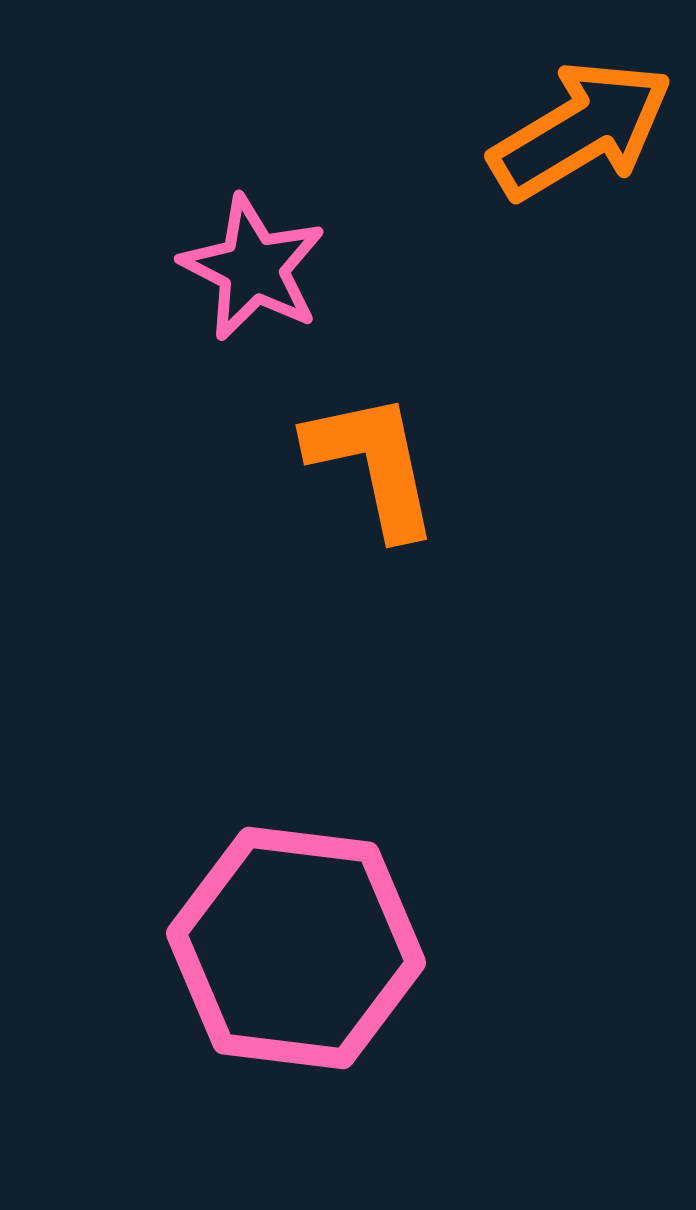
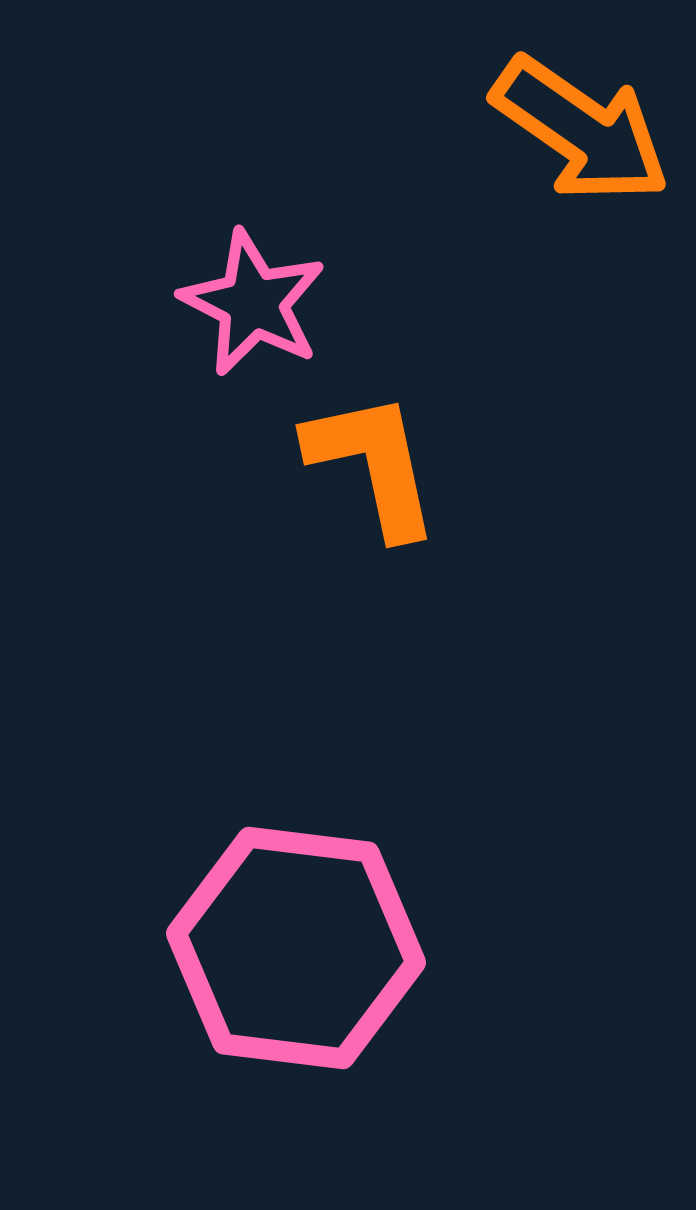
orange arrow: rotated 66 degrees clockwise
pink star: moved 35 px down
